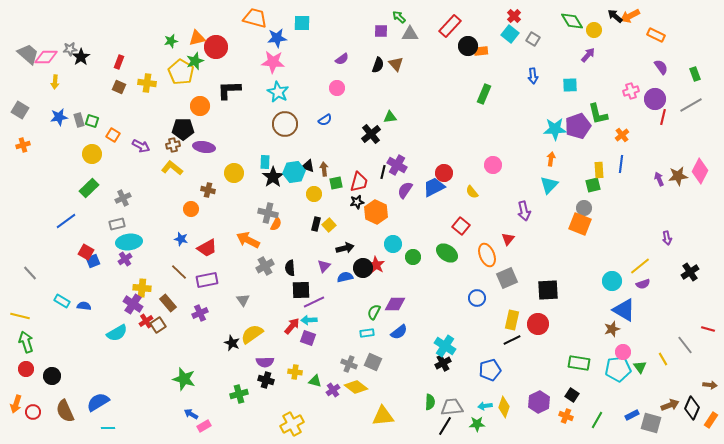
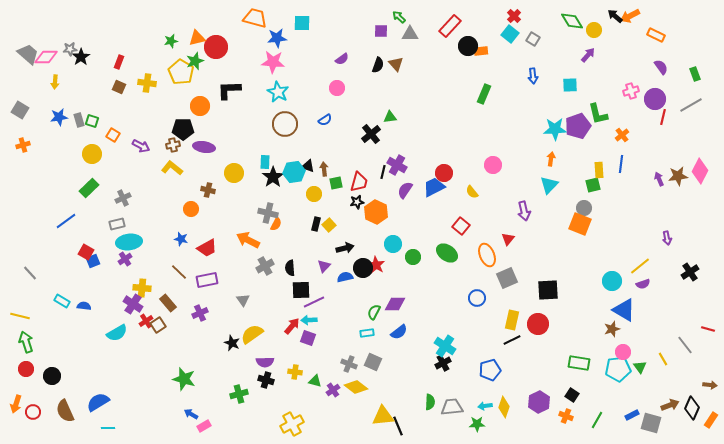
black line at (445, 426): moved 47 px left; rotated 54 degrees counterclockwise
